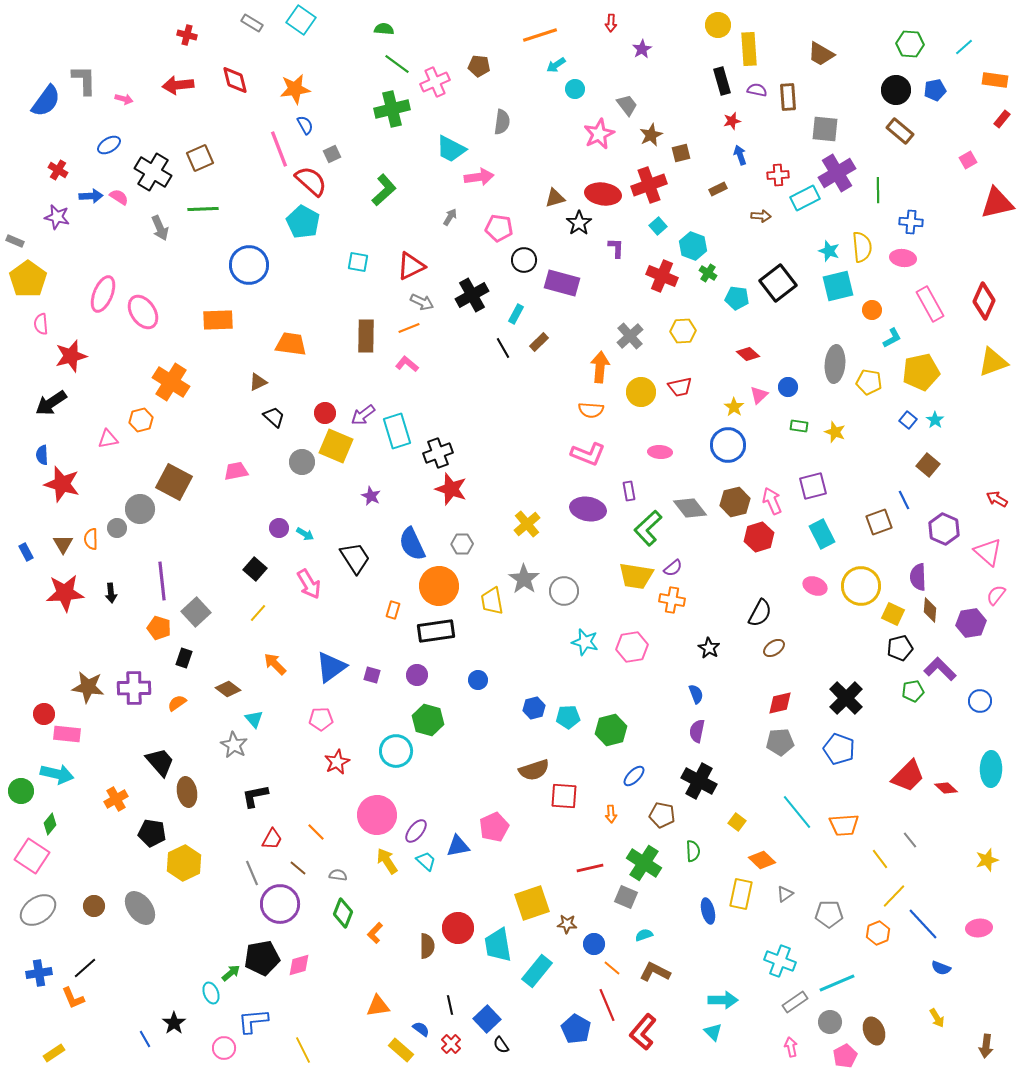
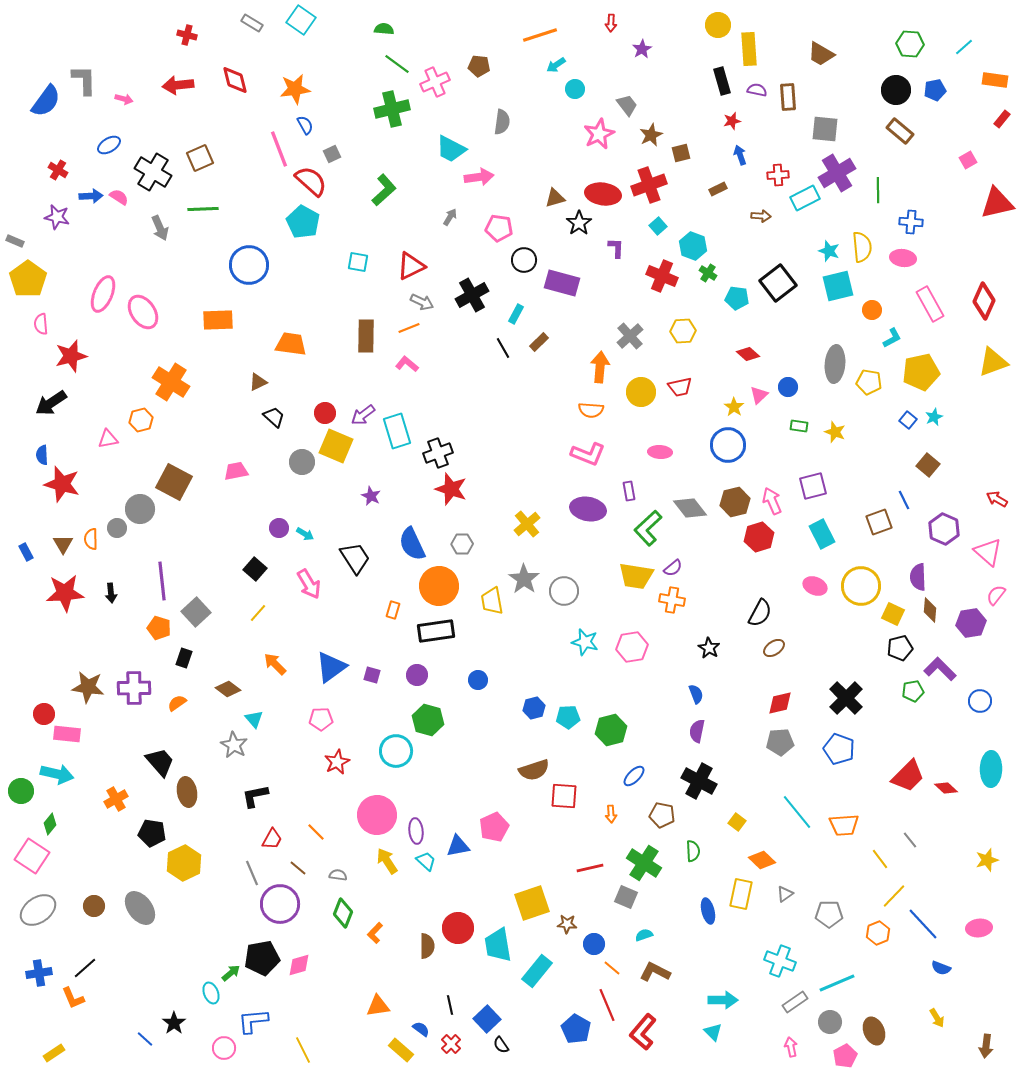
cyan star at (935, 420): moved 1 px left, 3 px up; rotated 12 degrees clockwise
purple ellipse at (416, 831): rotated 45 degrees counterclockwise
blue line at (145, 1039): rotated 18 degrees counterclockwise
